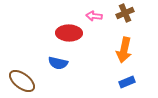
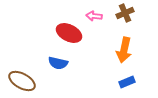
red ellipse: rotated 25 degrees clockwise
brown ellipse: rotated 8 degrees counterclockwise
